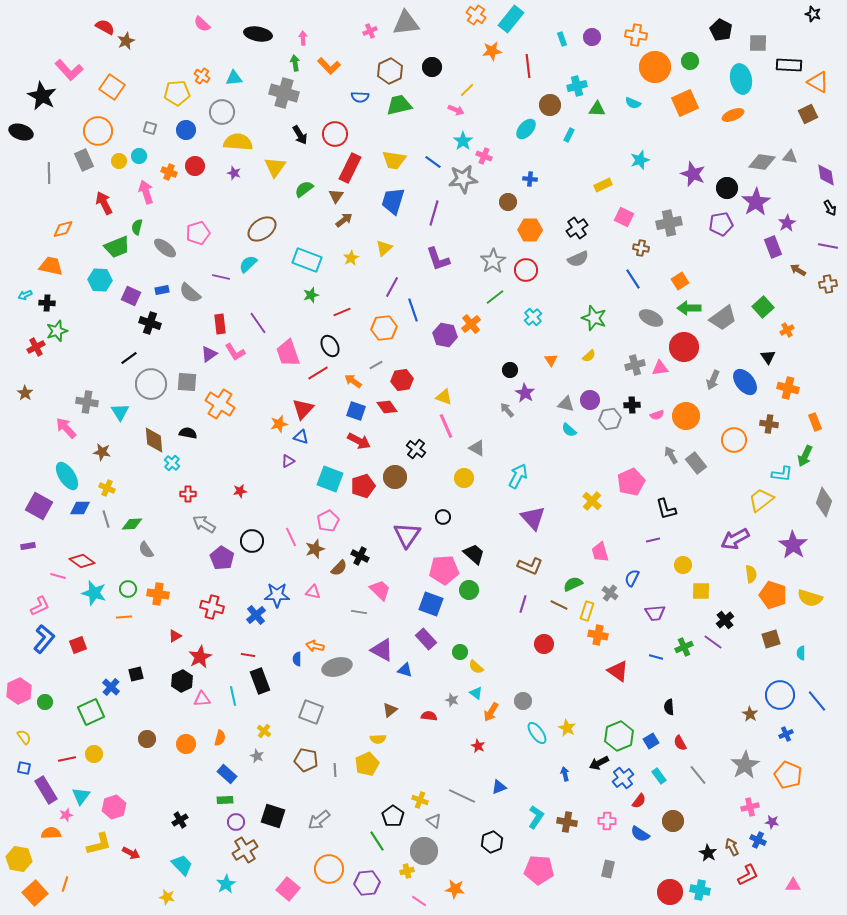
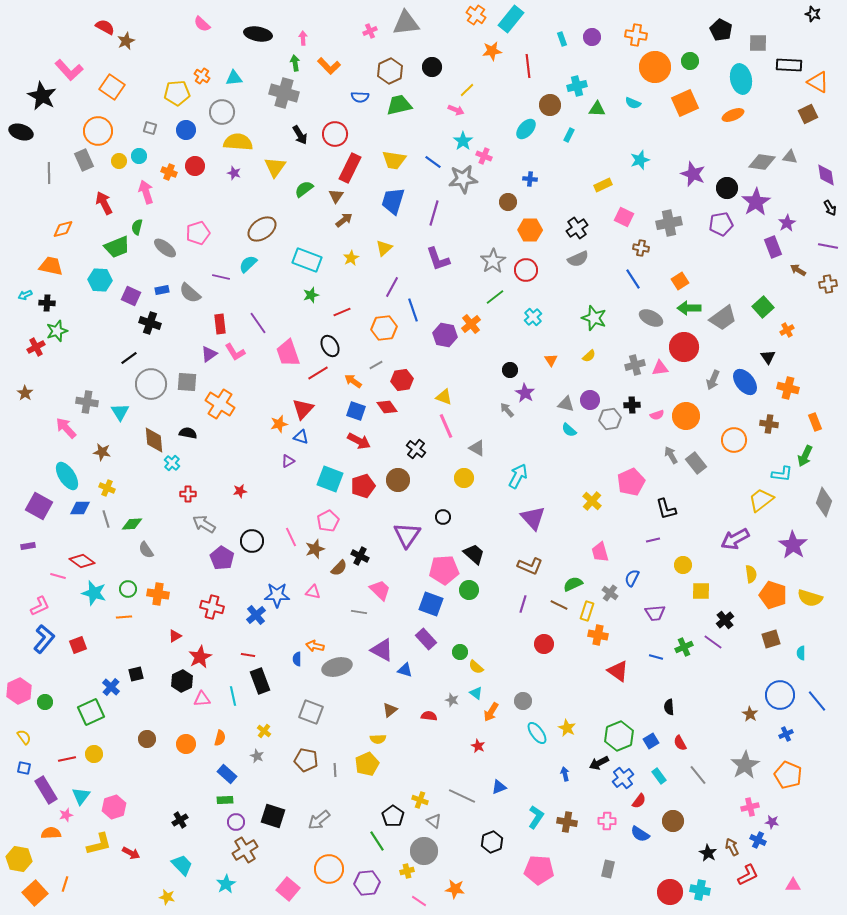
brown circle at (395, 477): moved 3 px right, 3 px down
